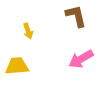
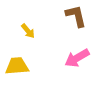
yellow arrow: rotated 21 degrees counterclockwise
pink arrow: moved 4 px left, 1 px up
